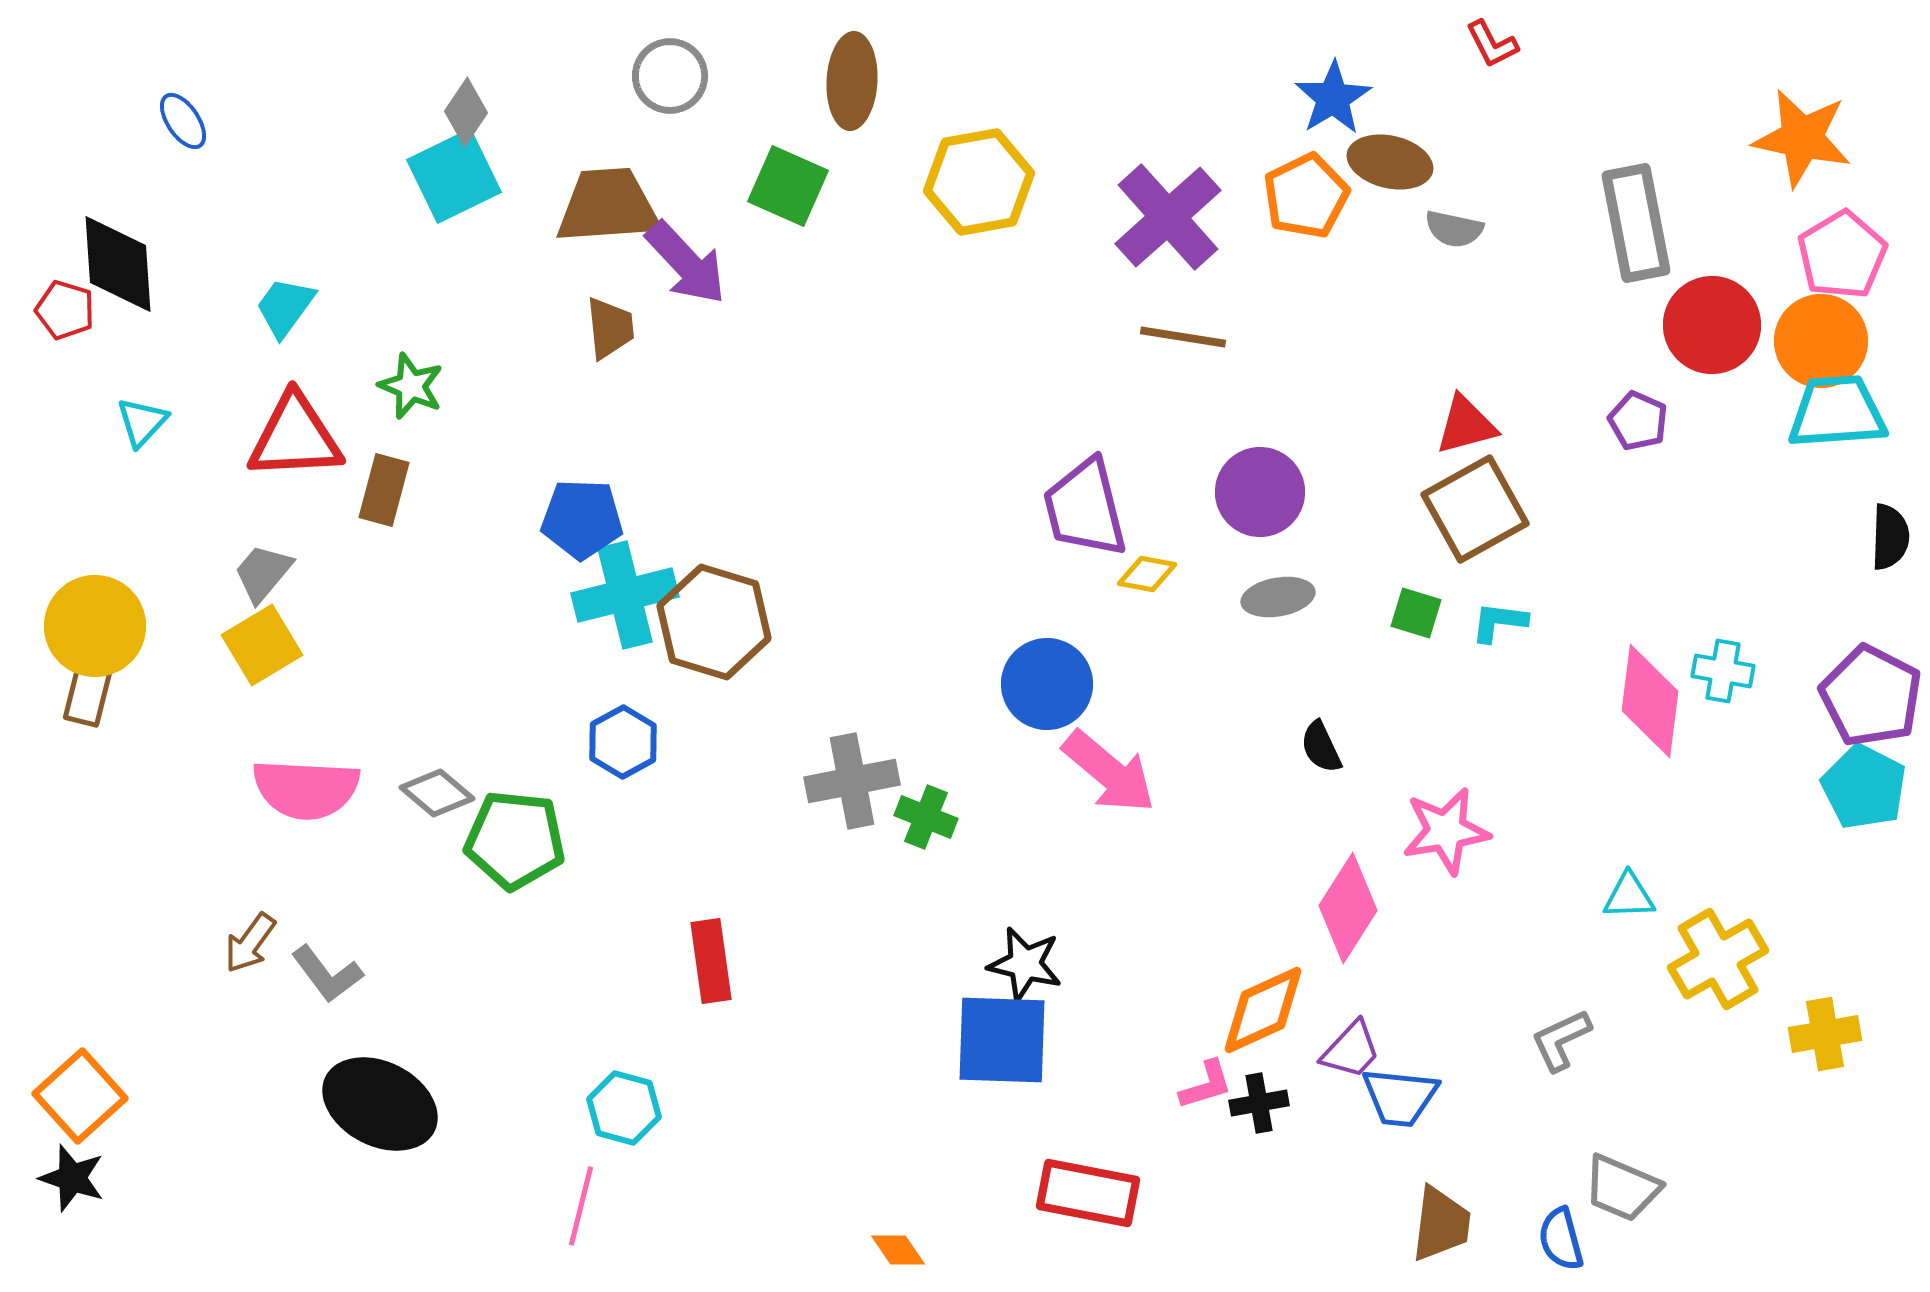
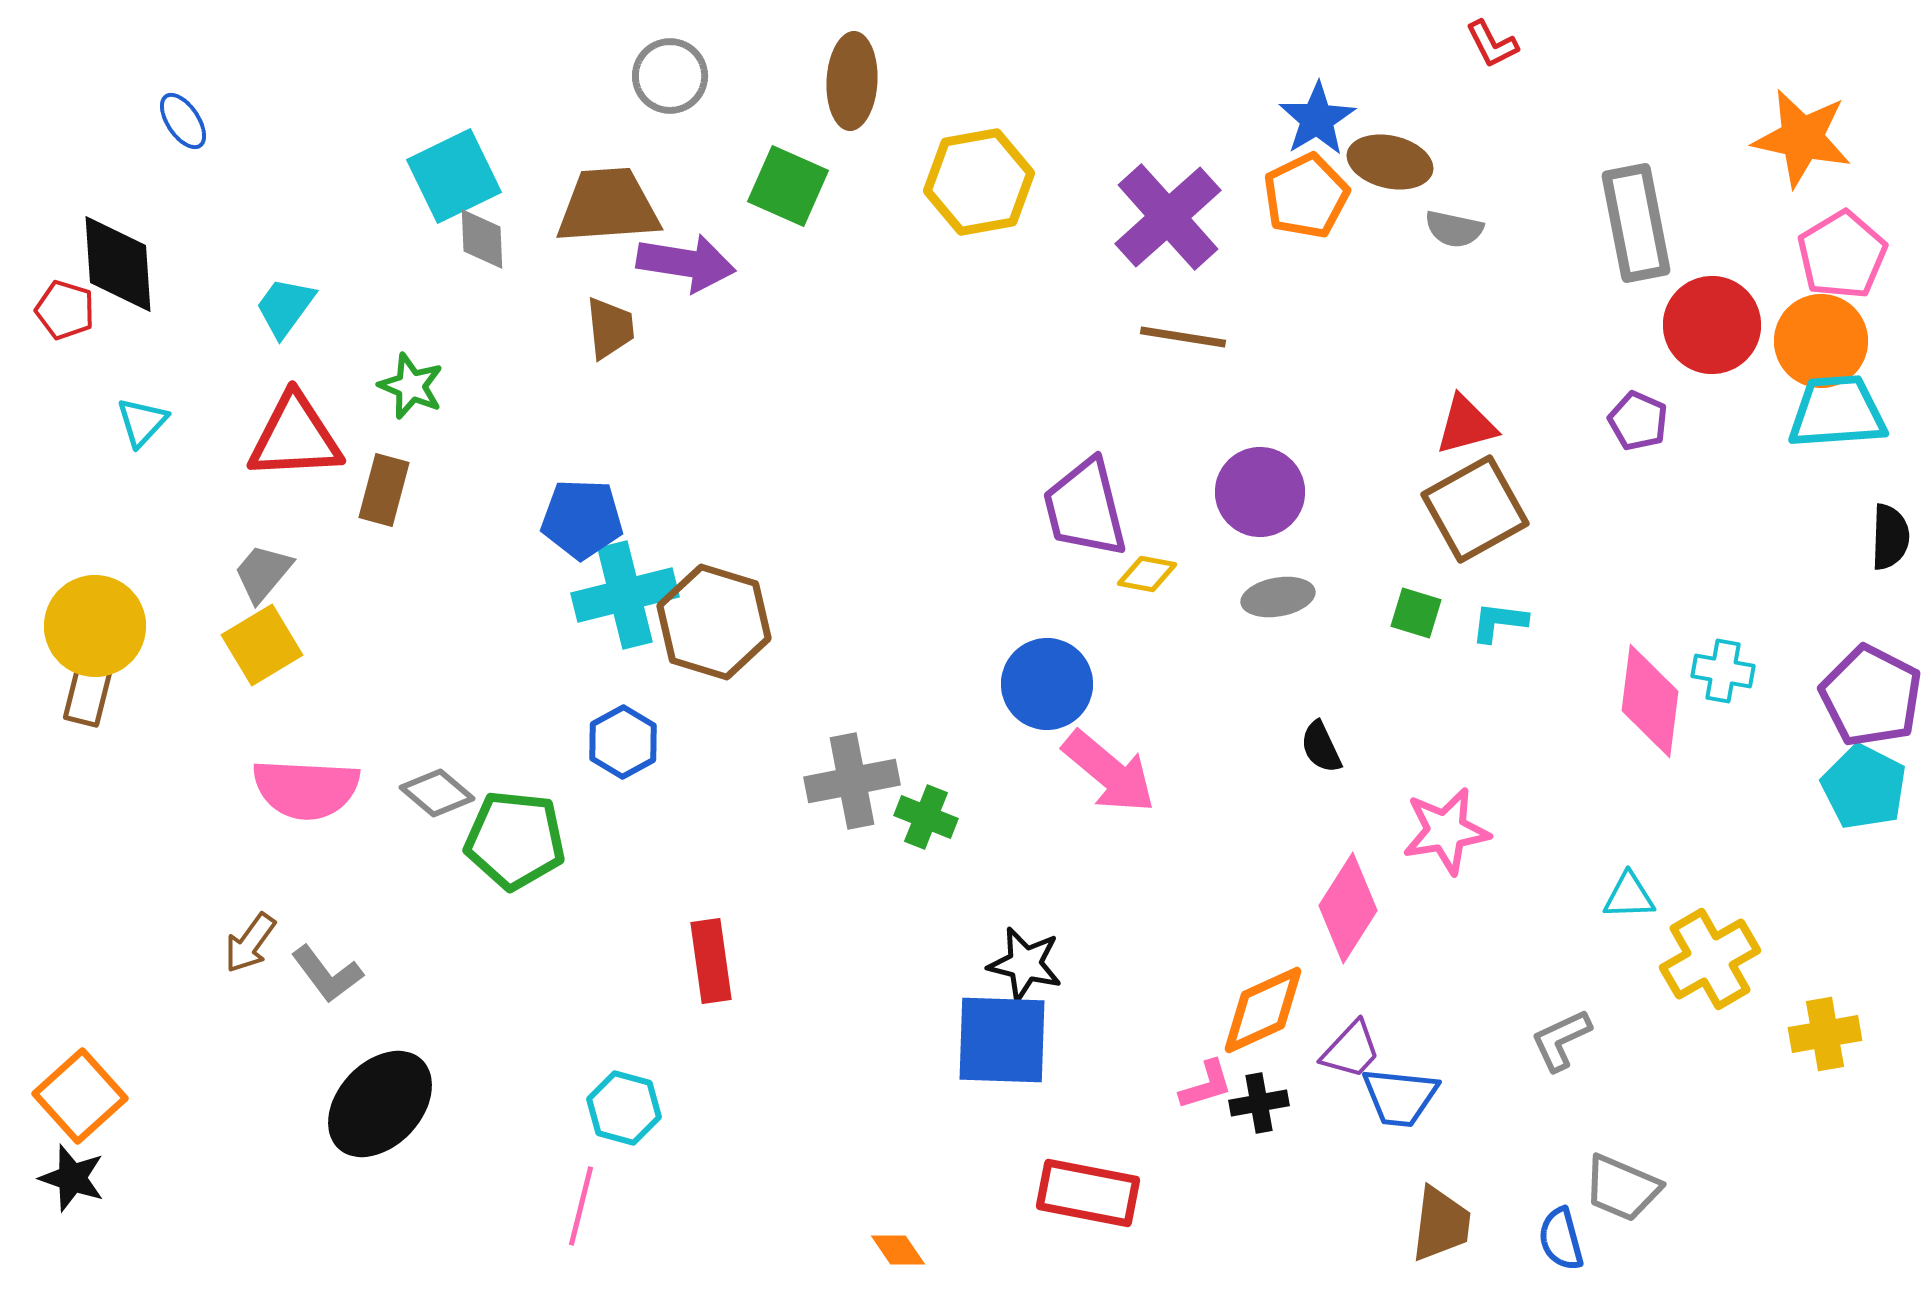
blue star at (1333, 98): moved 16 px left, 21 px down
gray diamond at (466, 112): moved 16 px right, 127 px down; rotated 36 degrees counterclockwise
purple arrow at (686, 263): rotated 38 degrees counterclockwise
yellow cross at (1718, 959): moved 8 px left
black ellipse at (380, 1104): rotated 74 degrees counterclockwise
